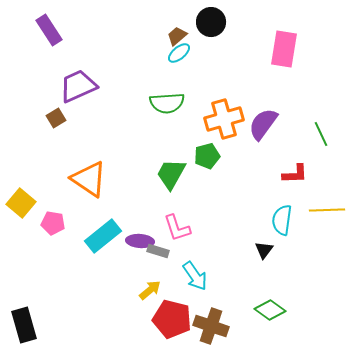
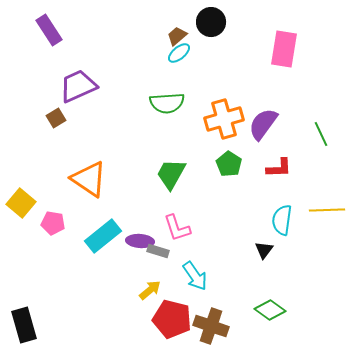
green pentagon: moved 22 px right, 8 px down; rotated 25 degrees counterclockwise
red L-shape: moved 16 px left, 6 px up
